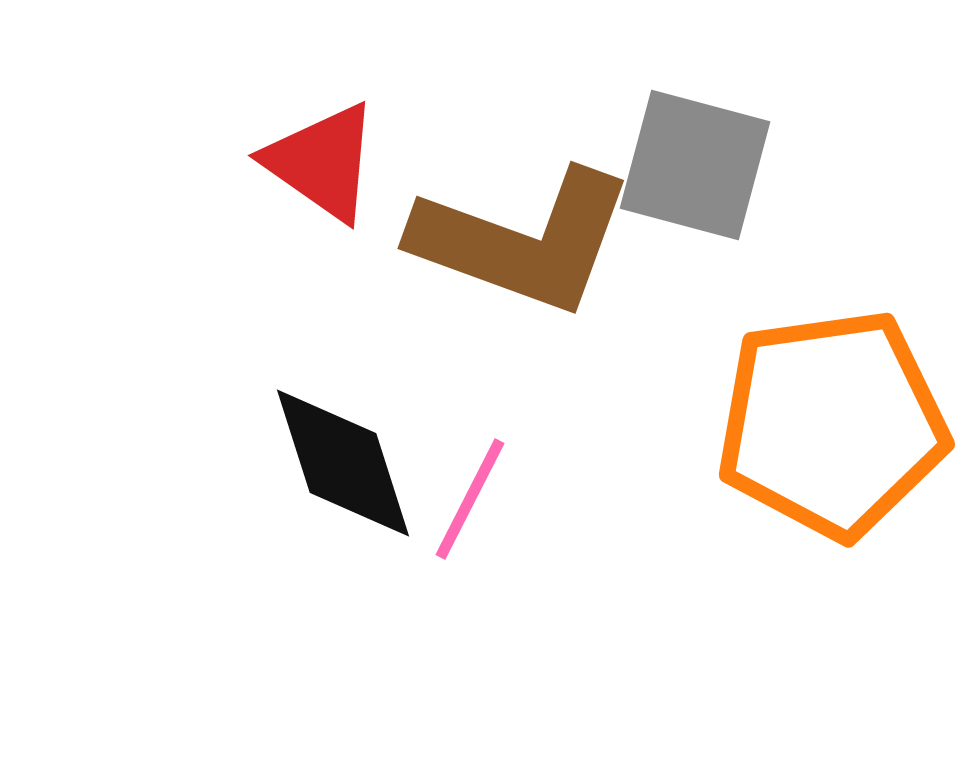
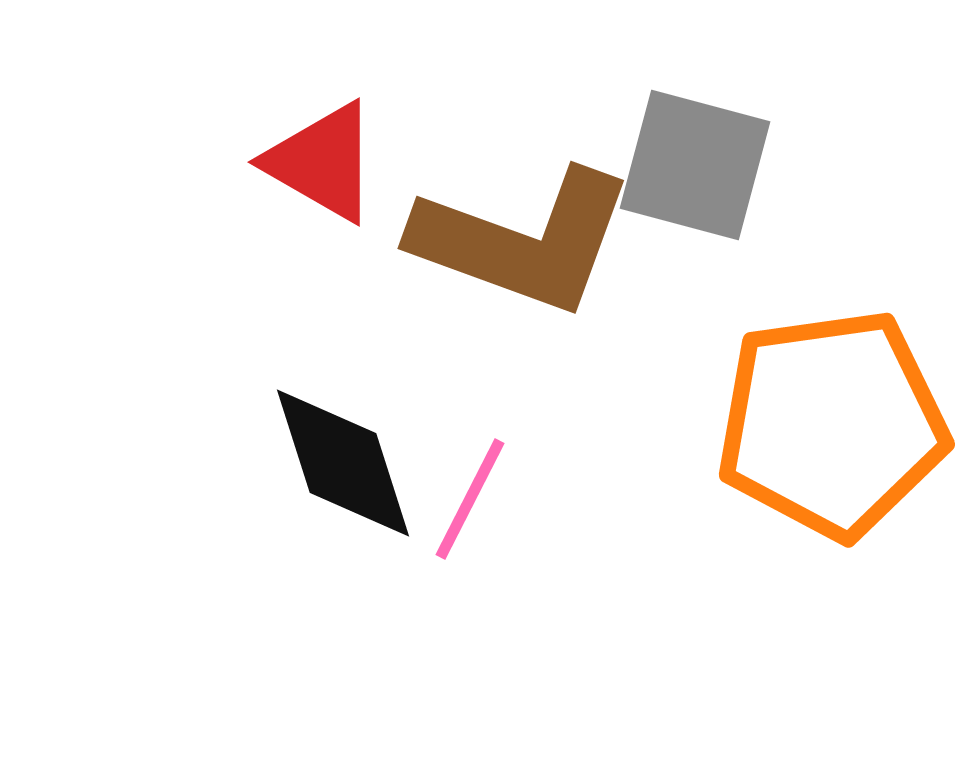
red triangle: rotated 5 degrees counterclockwise
